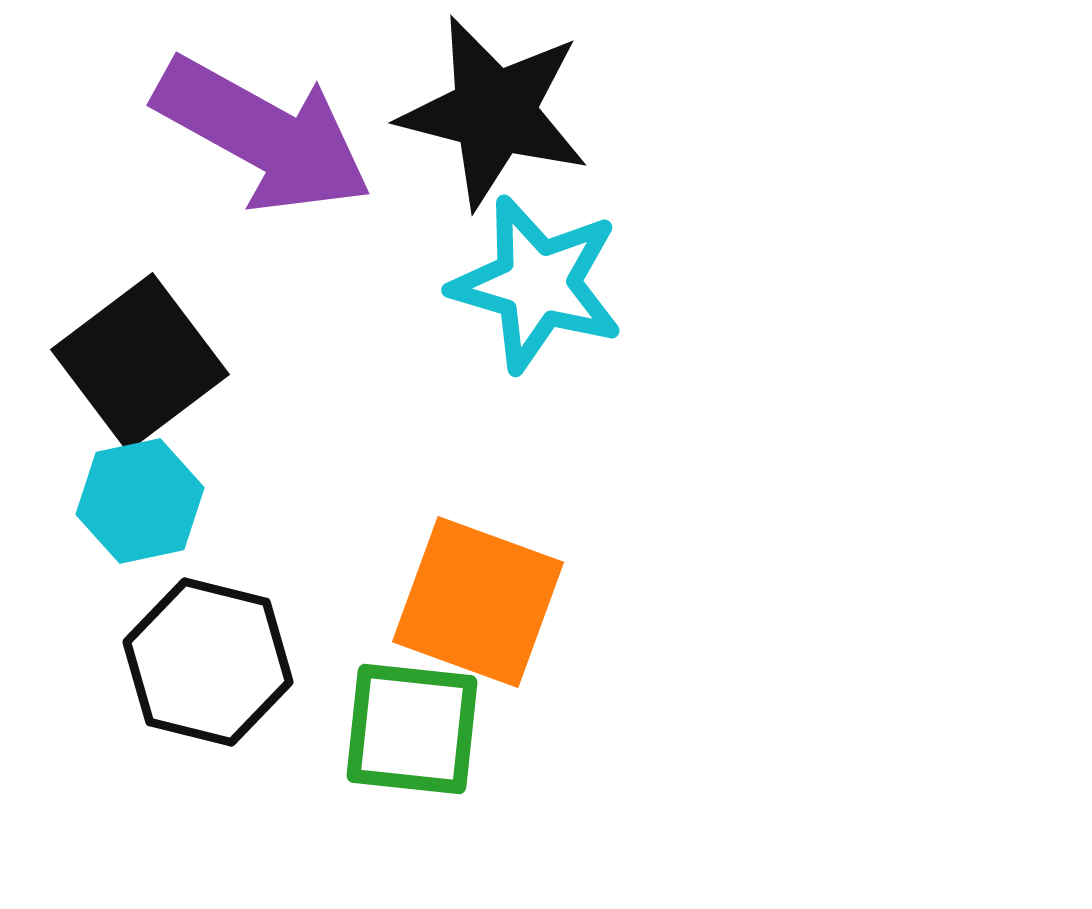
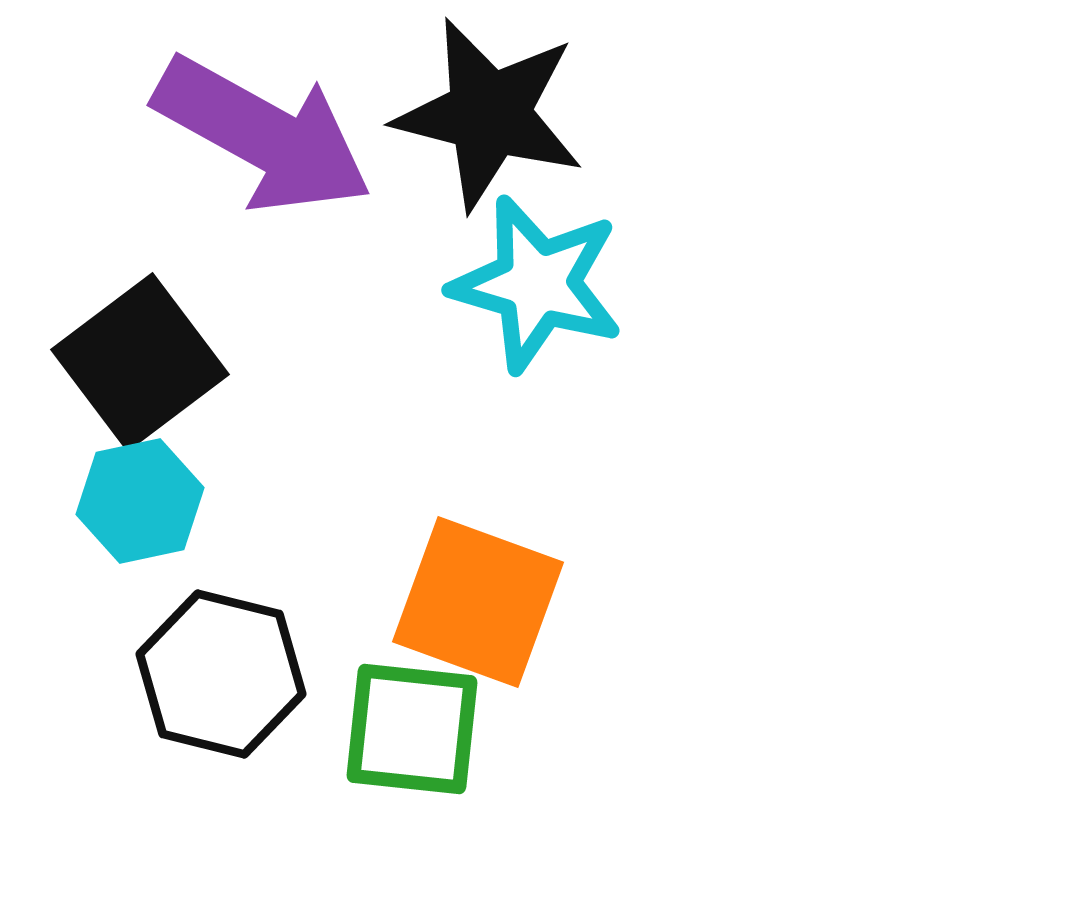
black star: moved 5 px left, 2 px down
black hexagon: moved 13 px right, 12 px down
